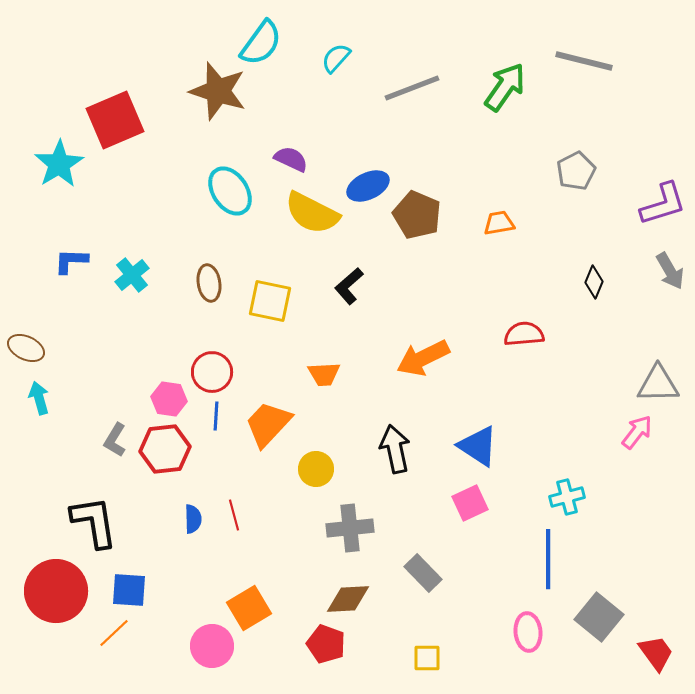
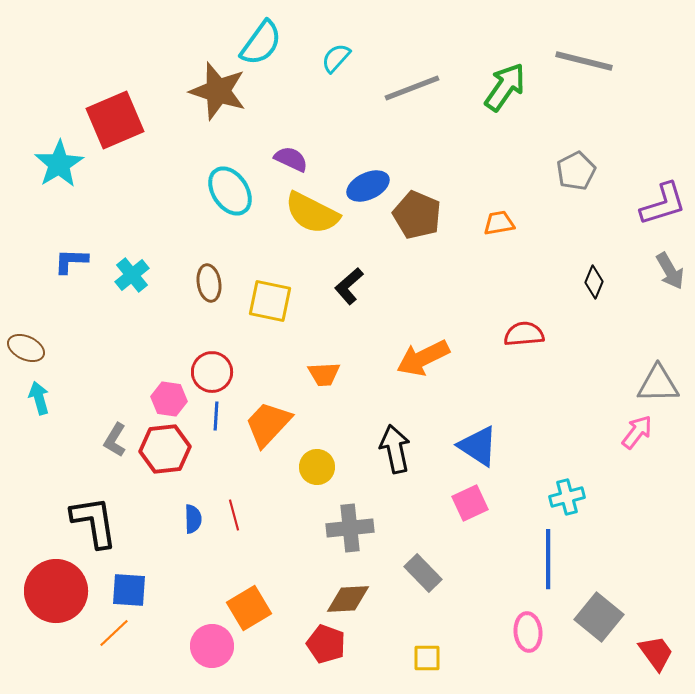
yellow circle at (316, 469): moved 1 px right, 2 px up
